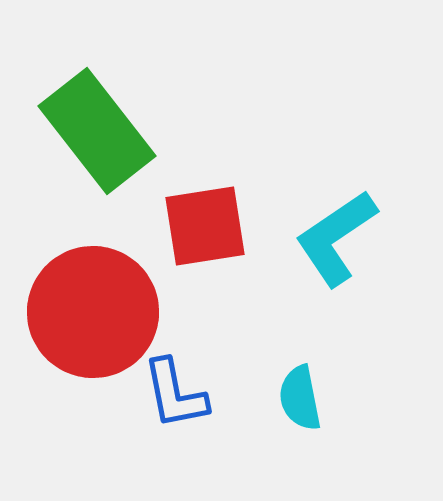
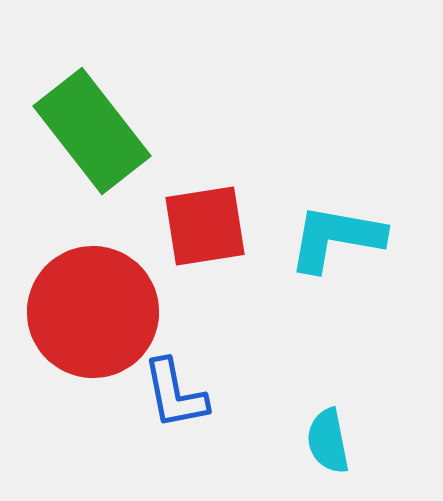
green rectangle: moved 5 px left
cyan L-shape: rotated 44 degrees clockwise
cyan semicircle: moved 28 px right, 43 px down
